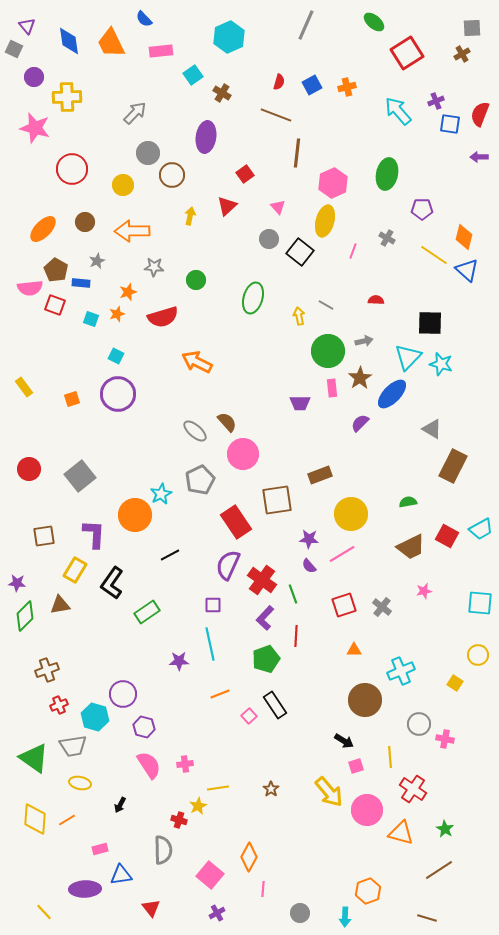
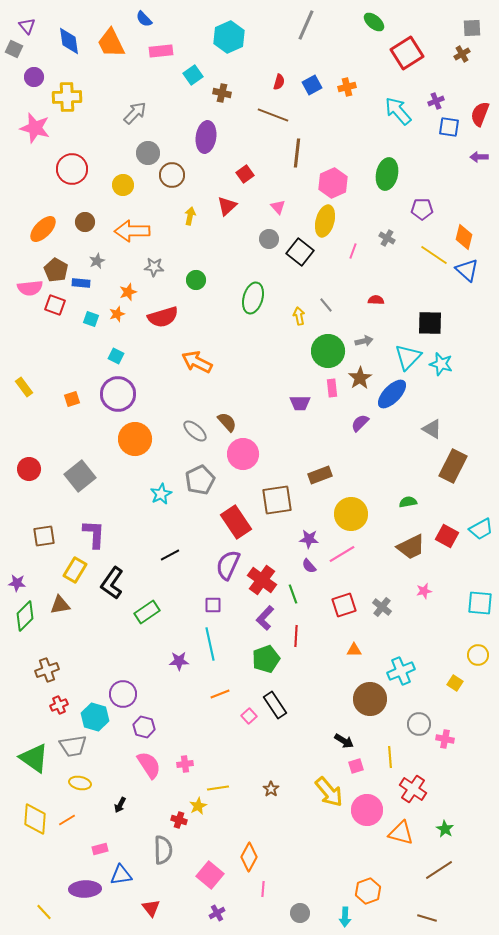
brown cross at (222, 93): rotated 18 degrees counterclockwise
brown line at (276, 115): moved 3 px left
blue square at (450, 124): moved 1 px left, 3 px down
gray line at (326, 305): rotated 21 degrees clockwise
orange circle at (135, 515): moved 76 px up
brown circle at (365, 700): moved 5 px right, 1 px up
